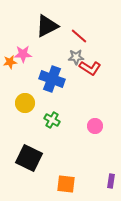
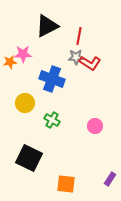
red line: rotated 60 degrees clockwise
red L-shape: moved 5 px up
purple rectangle: moved 1 px left, 2 px up; rotated 24 degrees clockwise
